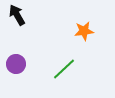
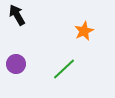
orange star: rotated 18 degrees counterclockwise
